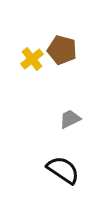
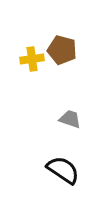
yellow cross: rotated 30 degrees clockwise
gray trapezoid: rotated 45 degrees clockwise
